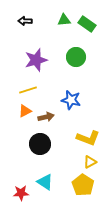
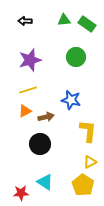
purple star: moved 6 px left
yellow L-shape: moved 7 px up; rotated 105 degrees counterclockwise
